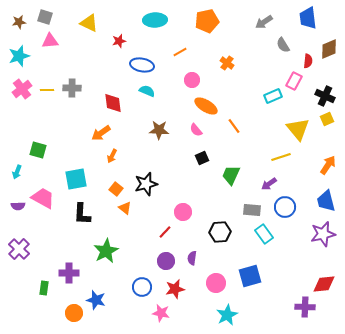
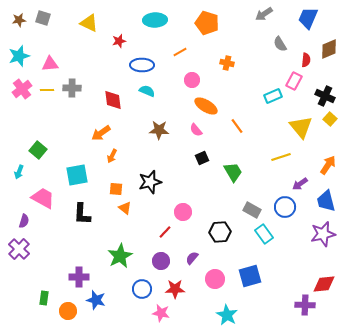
gray square at (45, 17): moved 2 px left, 1 px down
blue trapezoid at (308, 18): rotated 30 degrees clockwise
orange pentagon at (207, 21): moved 2 px down; rotated 30 degrees clockwise
brown star at (19, 22): moved 2 px up
gray arrow at (264, 22): moved 8 px up
pink triangle at (50, 41): moved 23 px down
gray semicircle at (283, 45): moved 3 px left, 1 px up
red semicircle at (308, 61): moved 2 px left, 1 px up
orange cross at (227, 63): rotated 24 degrees counterclockwise
blue ellipse at (142, 65): rotated 10 degrees counterclockwise
red diamond at (113, 103): moved 3 px up
yellow square at (327, 119): moved 3 px right; rotated 24 degrees counterclockwise
orange line at (234, 126): moved 3 px right
yellow triangle at (298, 129): moved 3 px right, 2 px up
green square at (38, 150): rotated 24 degrees clockwise
cyan arrow at (17, 172): moved 2 px right
green trapezoid at (231, 175): moved 2 px right, 3 px up; rotated 125 degrees clockwise
cyan square at (76, 179): moved 1 px right, 4 px up
black star at (146, 184): moved 4 px right, 2 px up
purple arrow at (269, 184): moved 31 px right
orange square at (116, 189): rotated 32 degrees counterclockwise
purple semicircle at (18, 206): moved 6 px right, 15 px down; rotated 72 degrees counterclockwise
gray rectangle at (252, 210): rotated 24 degrees clockwise
green star at (106, 251): moved 14 px right, 5 px down
purple semicircle at (192, 258): rotated 32 degrees clockwise
purple circle at (166, 261): moved 5 px left
purple cross at (69, 273): moved 10 px right, 4 px down
pink circle at (216, 283): moved 1 px left, 4 px up
blue circle at (142, 287): moved 2 px down
green rectangle at (44, 288): moved 10 px down
red star at (175, 289): rotated 12 degrees clockwise
purple cross at (305, 307): moved 2 px up
orange circle at (74, 313): moved 6 px left, 2 px up
cyan star at (227, 315): rotated 15 degrees counterclockwise
